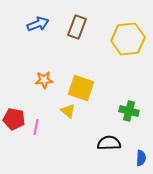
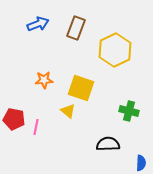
brown rectangle: moved 1 px left, 1 px down
yellow hexagon: moved 13 px left, 11 px down; rotated 20 degrees counterclockwise
black semicircle: moved 1 px left, 1 px down
blue semicircle: moved 5 px down
